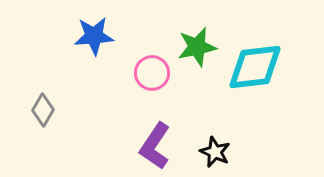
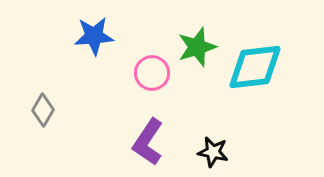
green star: rotated 6 degrees counterclockwise
purple L-shape: moved 7 px left, 4 px up
black star: moved 2 px left; rotated 12 degrees counterclockwise
